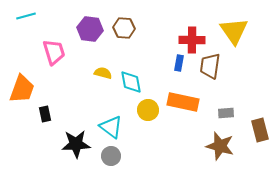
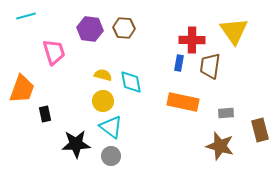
yellow semicircle: moved 2 px down
yellow circle: moved 45 px left, 9 px up
